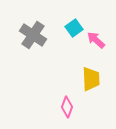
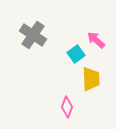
cyan square: moved 2 px right, 26 px down
